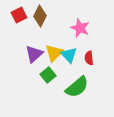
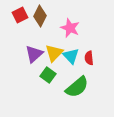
red square: moved 1 px right
pink star: moved 10 px left
cyan triangle: moved 2 px right, 1 px down
green square: rotated 14 degrees counterclockwise
